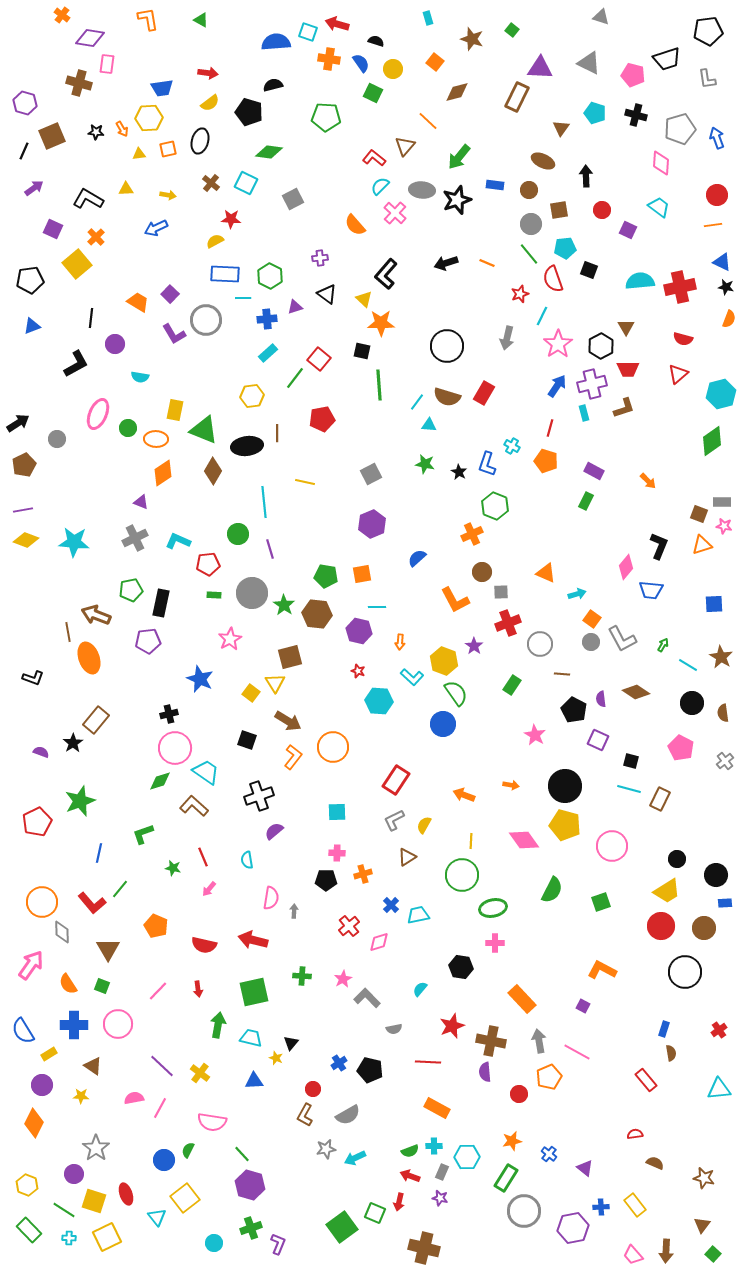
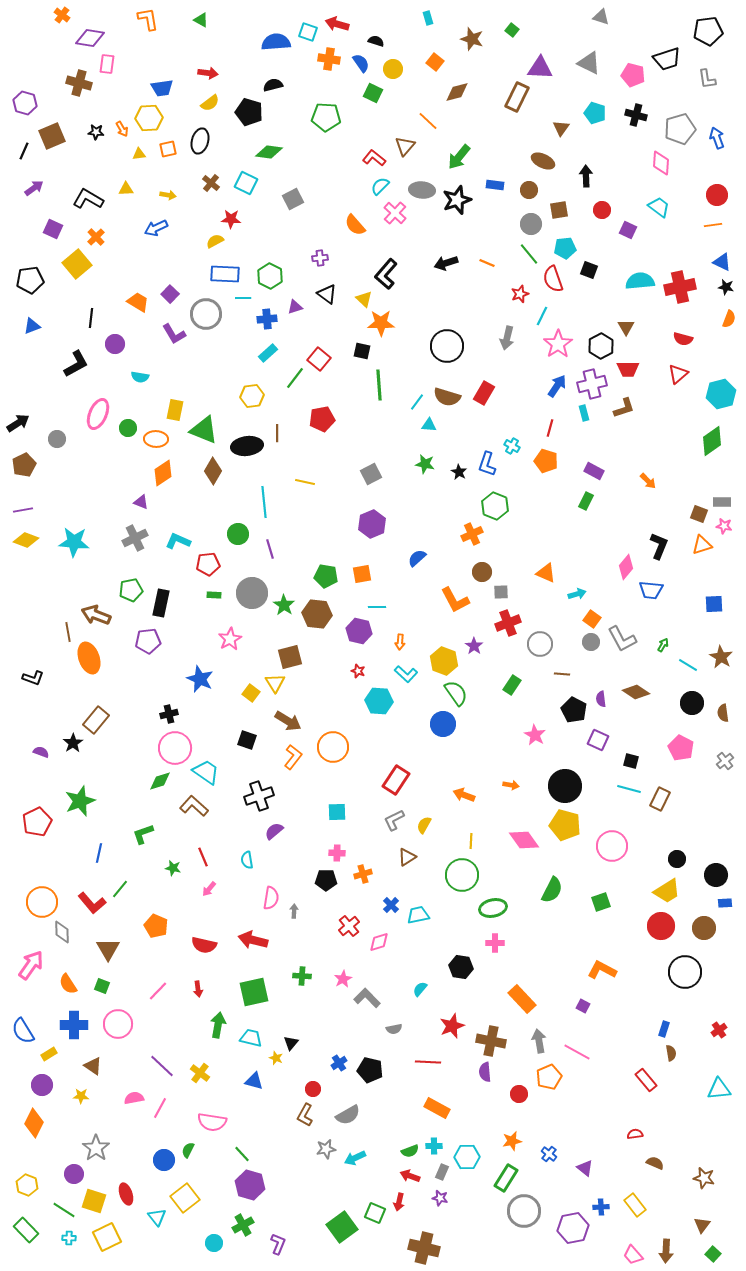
gray circle at (206, 320): moved 6 px up
cyan L-shape at (412, 677): moved 6 px left, 3 px up
blue triangle at (254, 1081): rotated 18 degrees clockwise
green cross at (251, 1228): moved 8 px left, 3 px up; rotated 10 degrees counterclockwise
green rectangle at (29, 1230): moved 3 px left
